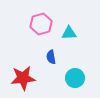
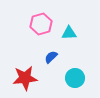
blue semicircle: rotated 56 degrees clockwise
red star: moved 2 px right
